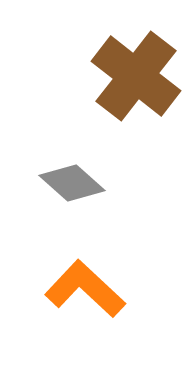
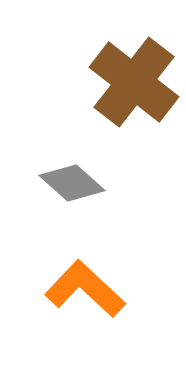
brown cross: moved 2 px left, 6 px down
